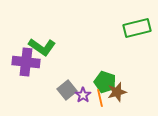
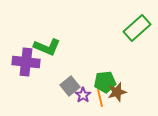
green rectangle: rotated 28 degrees counterclockwise
green L-shape: moved 5 px right; rotated 12 degrees counterclockwise
green pentagon: rotated 25 degrees counterclockwise
gray square: moved 3 px right, 4 px up
